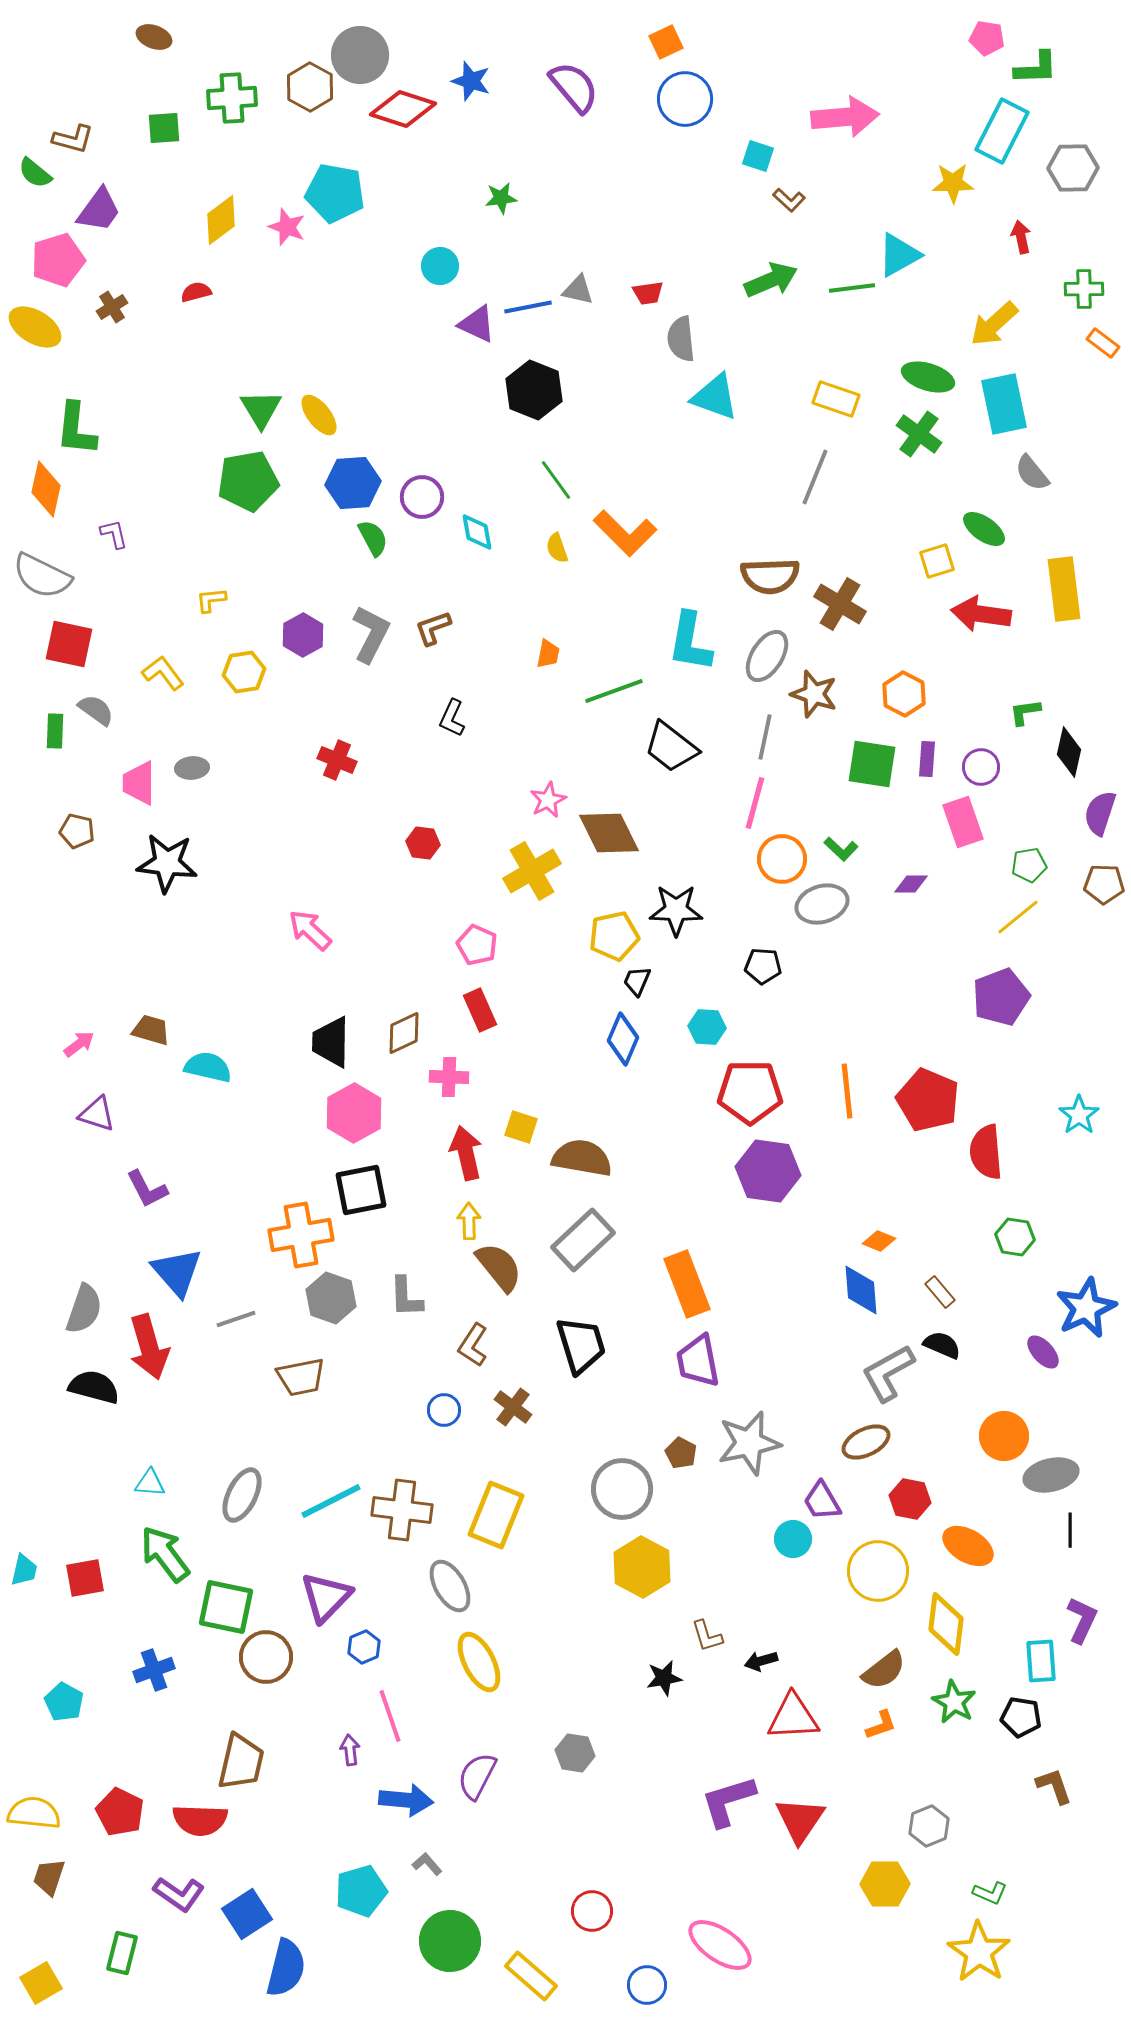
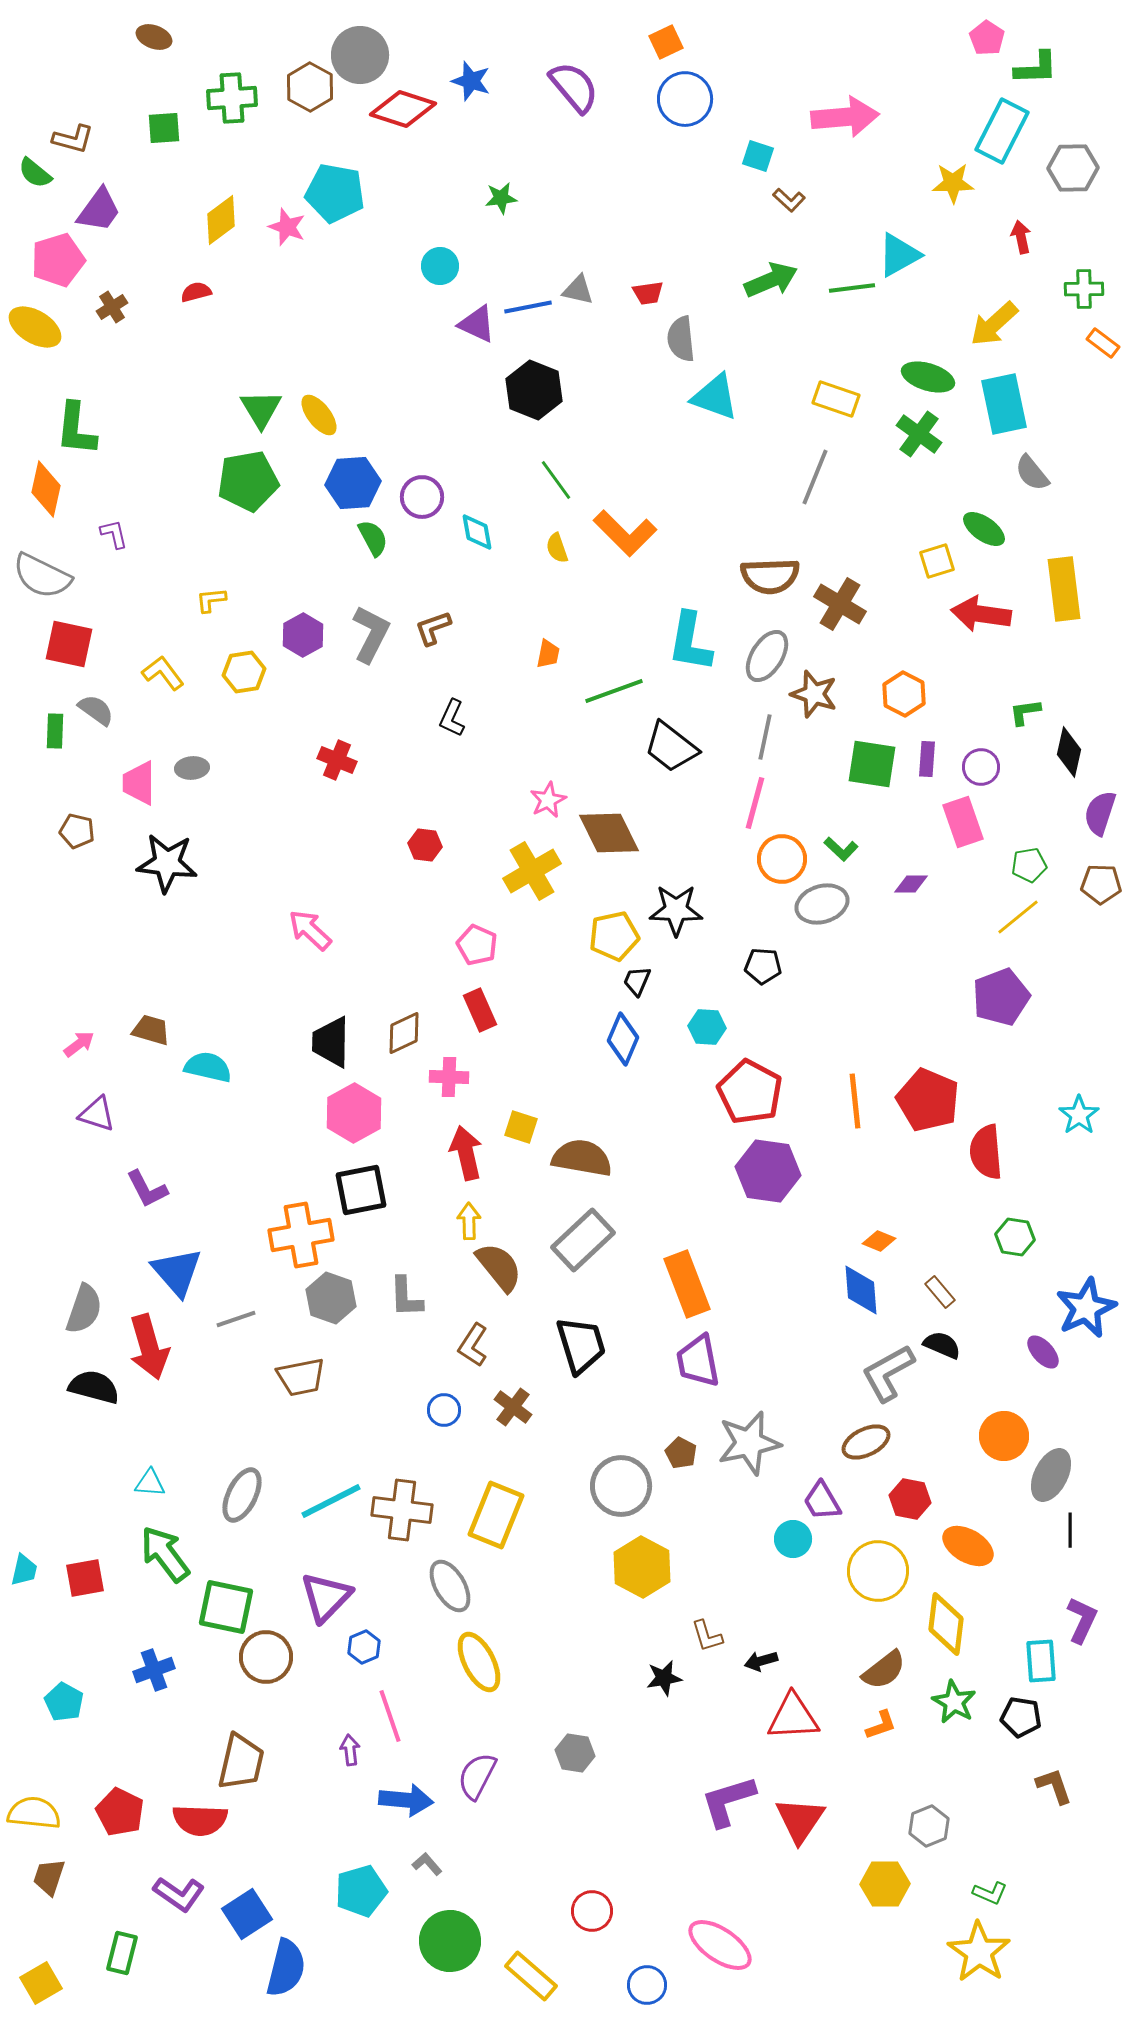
pink pentagon at (987, 38): rotated 24 degrees clockwise
red hexagon at (423, 843): moved 2 px right, 2 px down
brown pentagon at (1104, 884): moved 3 px left
orange line at (847, 1091): moved 8 px right, 10 px down
red pentagon at (750, 1092): rotated 28 degrees clockwise
gray ellipse at (1051, 1475): rotated 50 degrees counterclockwise
gray circle at (622, 1489): moved 1 px left, 3 px up
